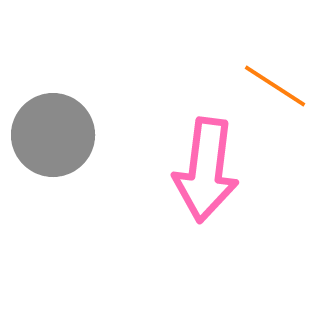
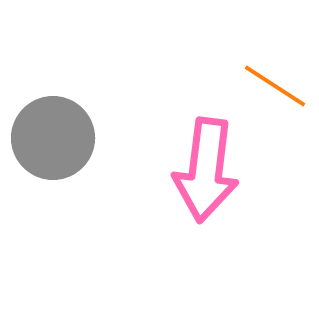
gray circle: moved 3 px down
